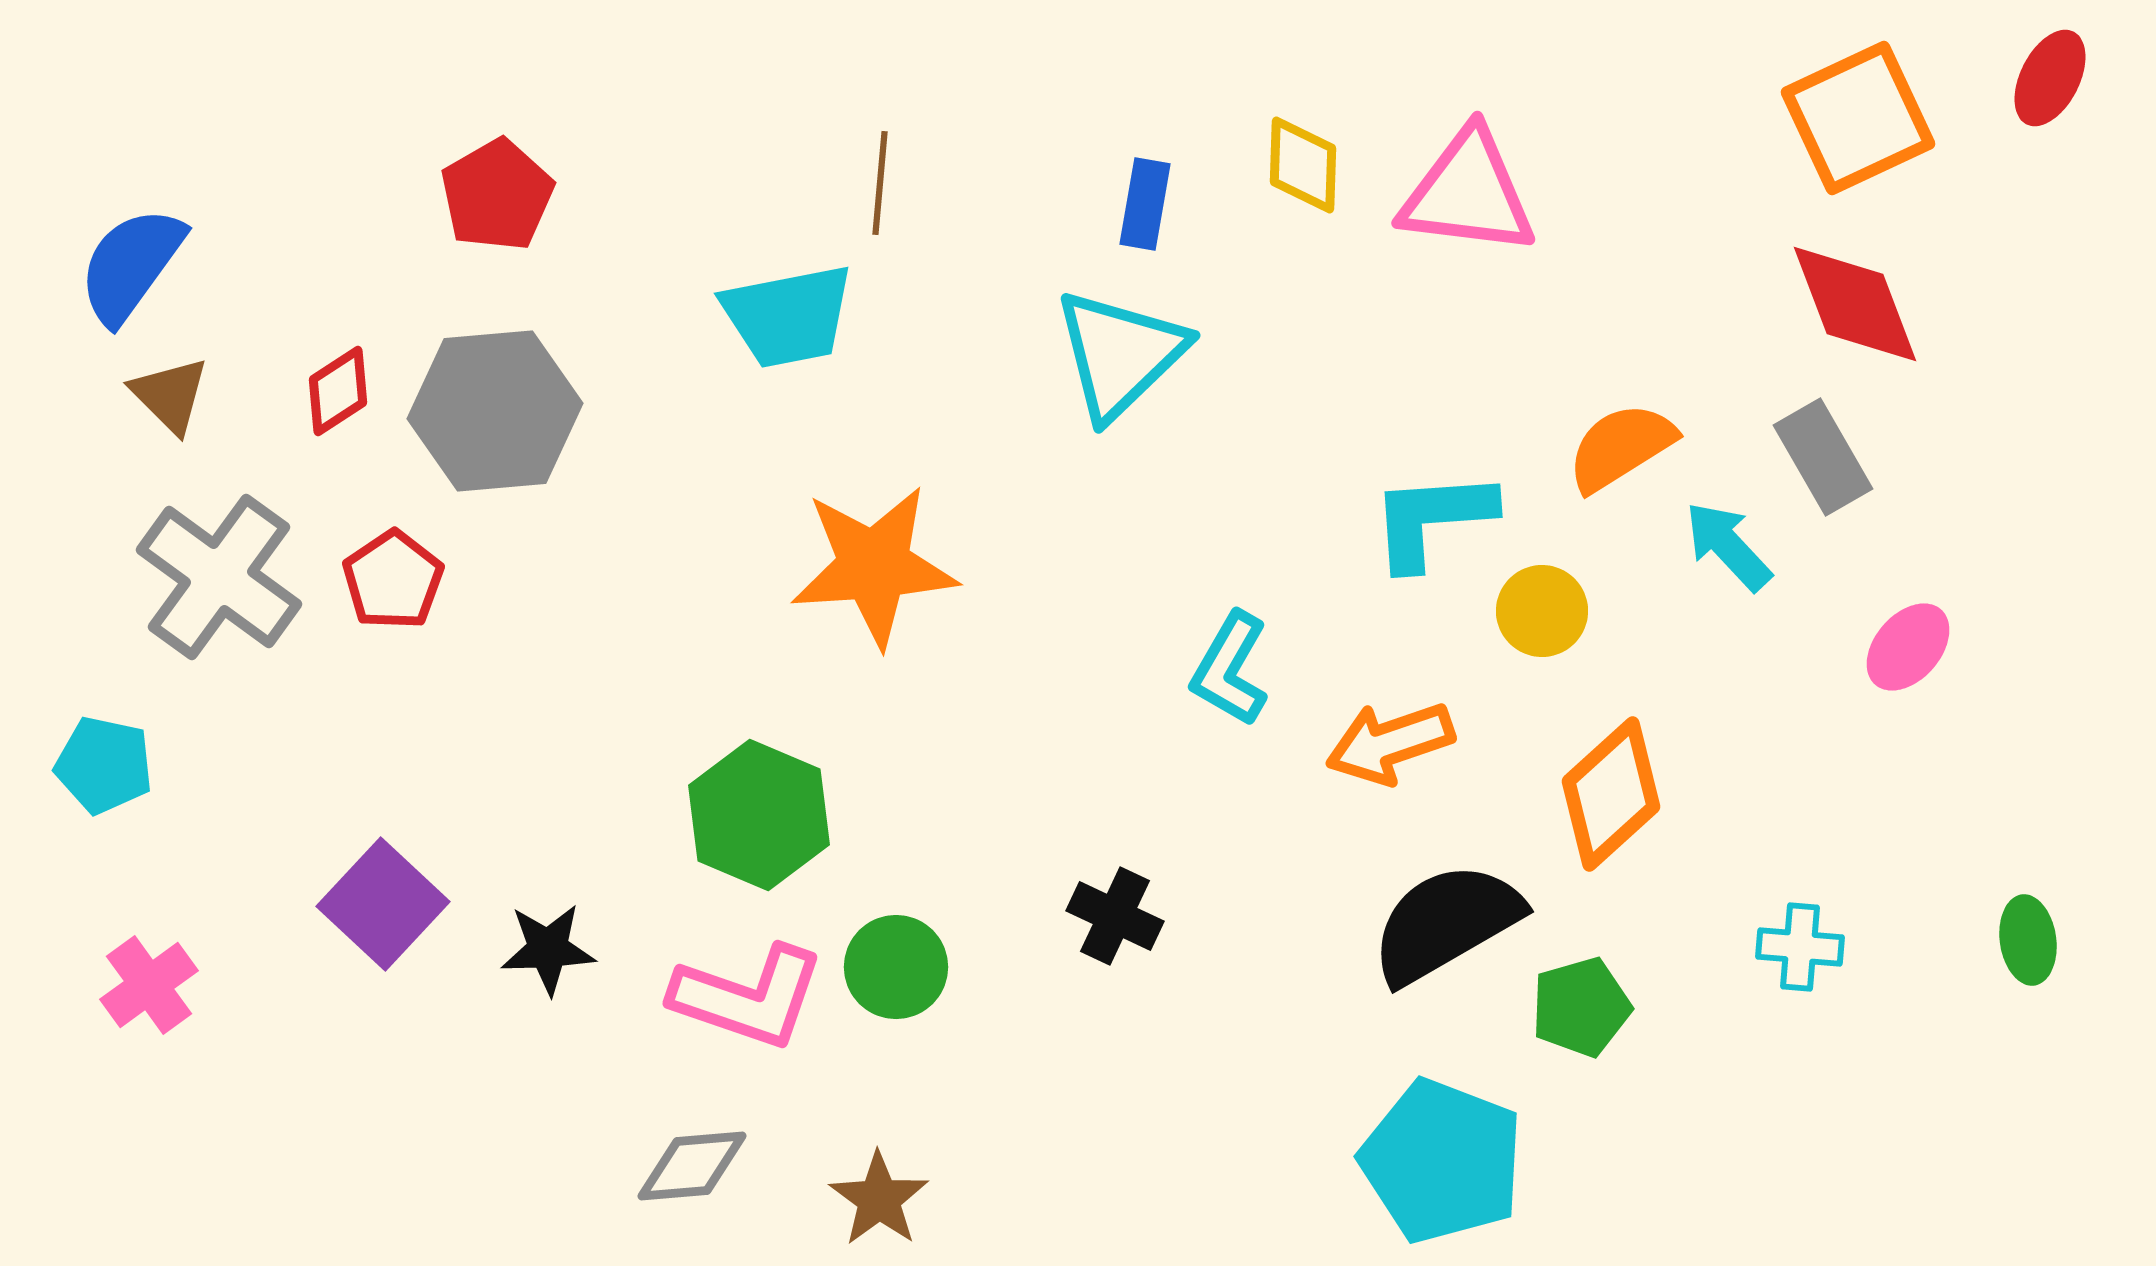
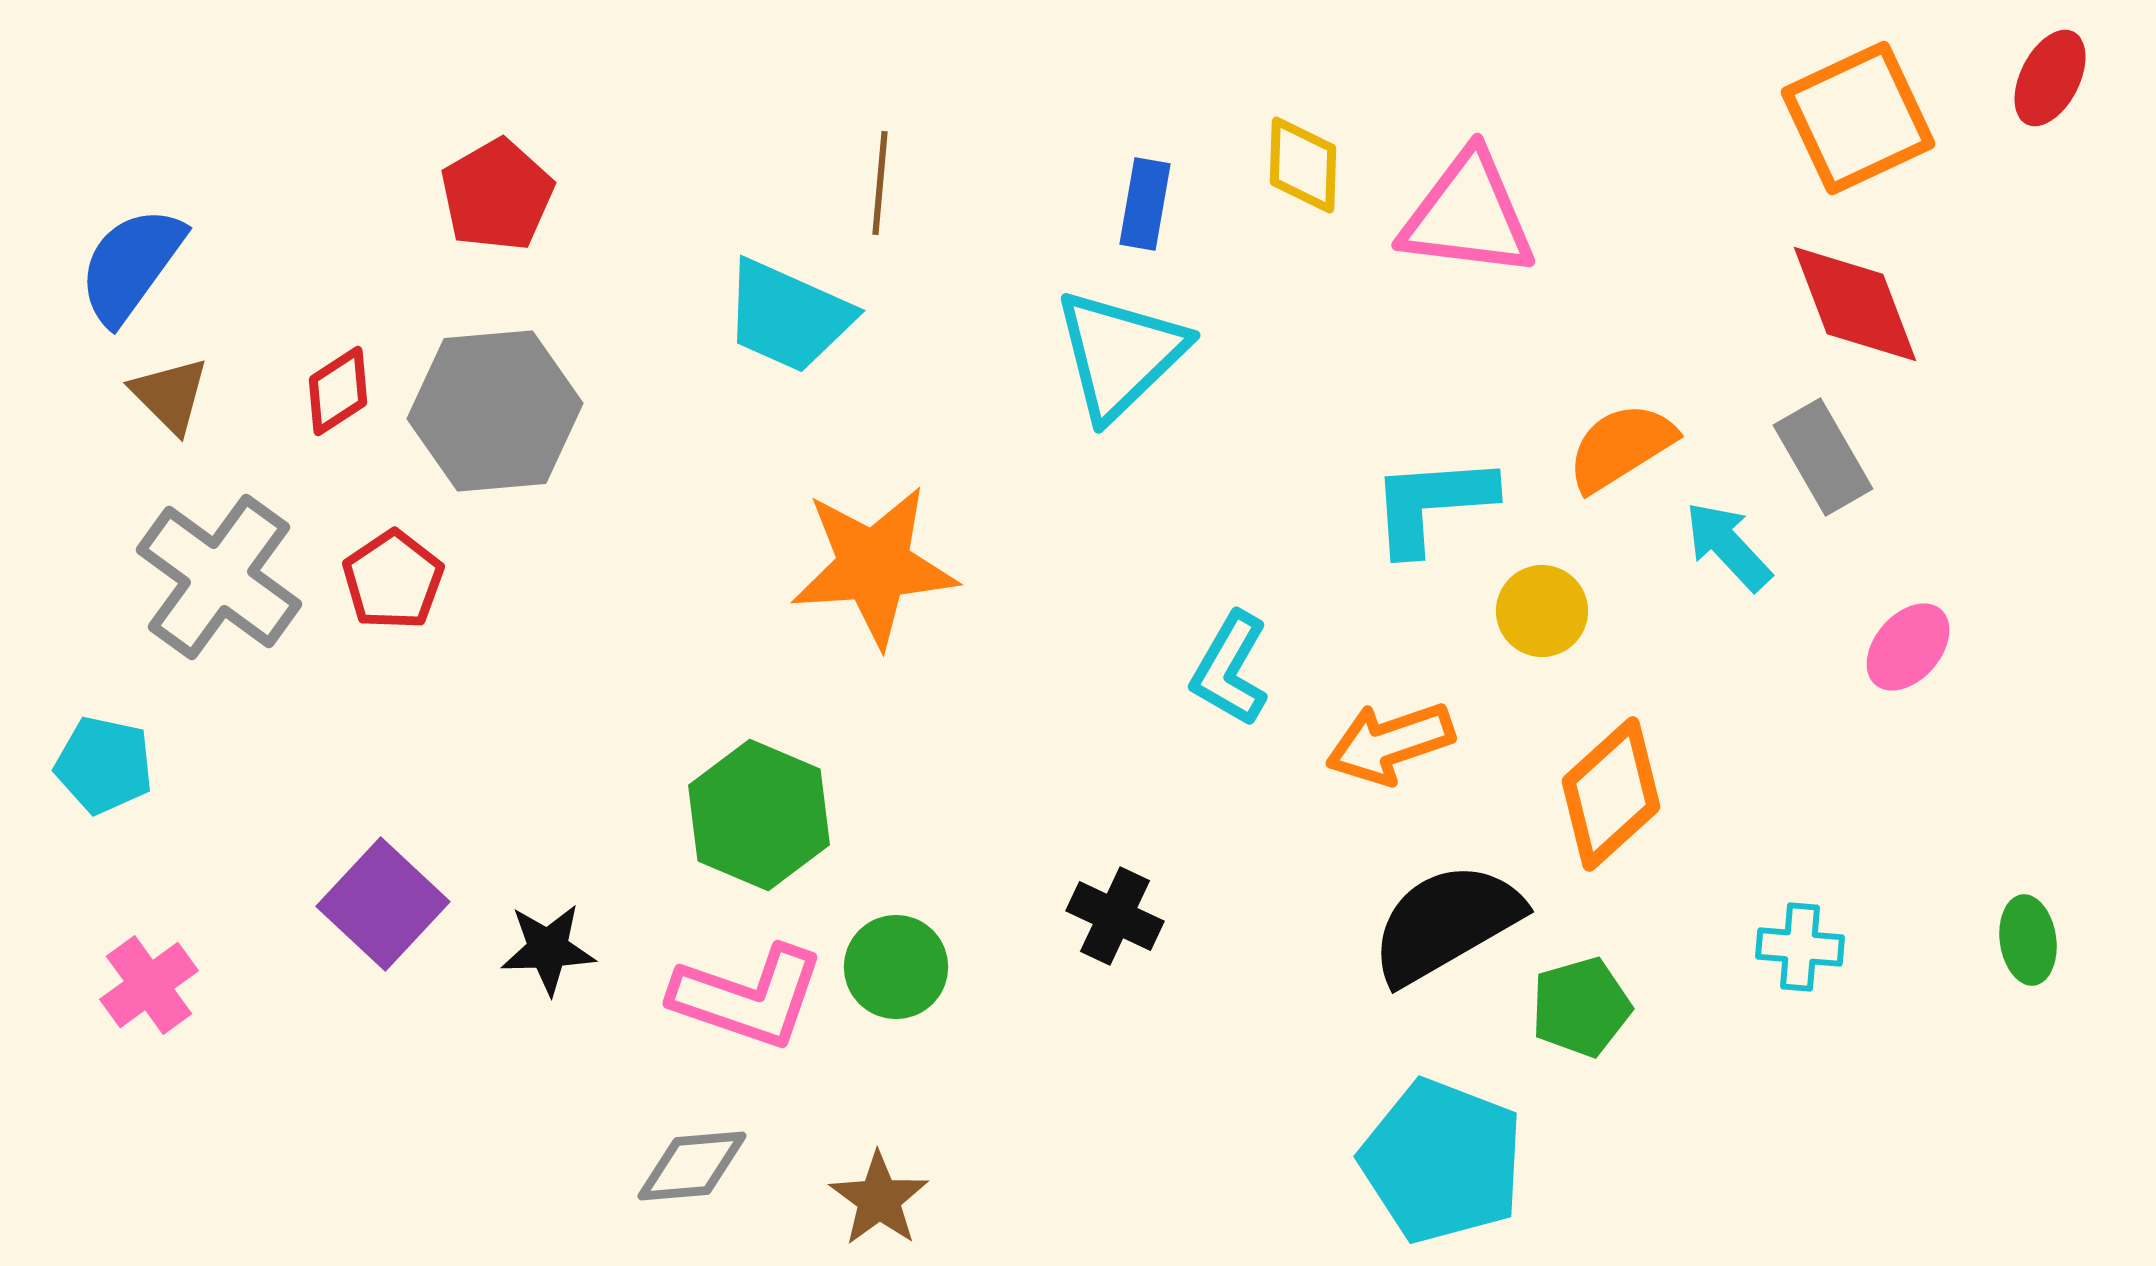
pink triangle at (1468, 193): moved 22 px down
cyan trapezoid at (788, 316): rotated 35 degrees clockwise
cyan L-shape at (1432, 519): moved 15 px up
